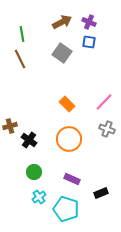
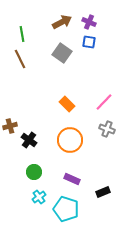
orange circle: moved 1 px right, 1 px down
black rectangle: moved 2 px right, 1 px up
